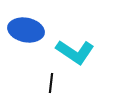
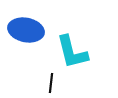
cyan L-shape: moved 3 px left; rotated 42 degrees clockwise
